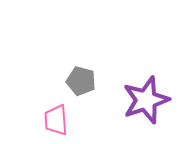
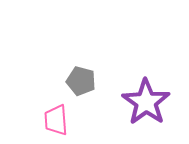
purple star: moved 2 px down; rotated 18 degrees counterclockwise
